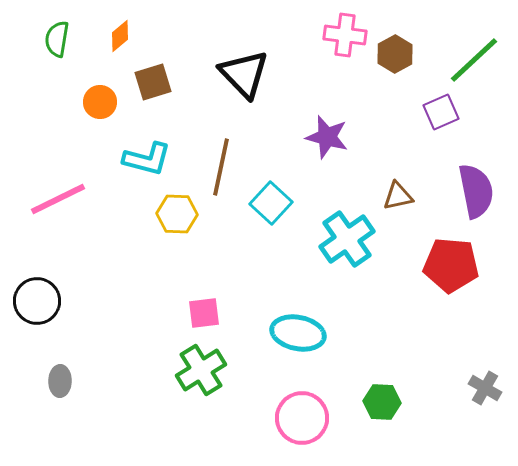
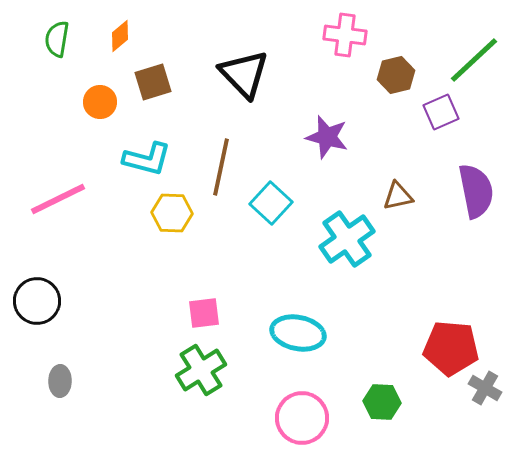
brown hexagon: moved 1 px right, 21 px down; rotated 15 degrees clockwise
yellow hexagon: moved 5 px left, 1 px up
red pentagon: moved 83 px down
